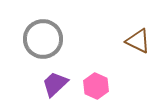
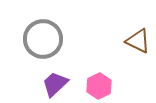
pink hexagon: moved 3 px right; rotated 10 degrees clockwise
